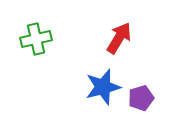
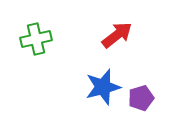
red arrow: moved 2 px left, 3 px up; rotated 20 degrees clockwise
